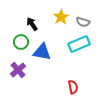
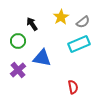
gray semicircle: rotated 56 degrees counterclockwise
green circle: moved 3 px left, 1 px up
blue triangle: moved 6 px down
